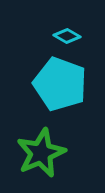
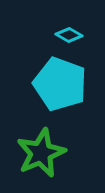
cyan diamond: moved 2 px right, 1 px up
